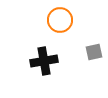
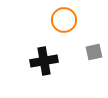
orange circle: moved 4 px right
